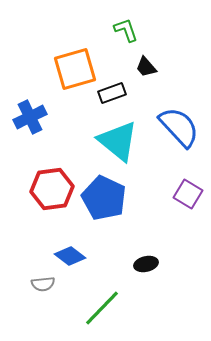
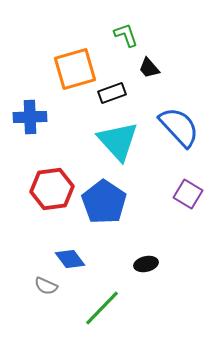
green L-shape: moved 5 px down
black trapezoid: moved 3 px right, 1 px down
blue cross: rotated 24 degrees clockwise
cyan triangle: rotated 9 degrees clockwise
blue pentagon: moved 4 px down; rotated 9 degrees clockwise
blue diamond: moved 3 px down; rotated 16 degrees clockwise
gray semicircle: moved 3 px right, 2 px down; rotated 30 degrees clockwise
